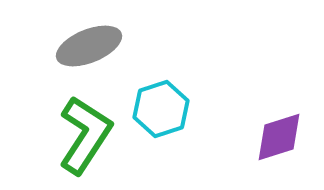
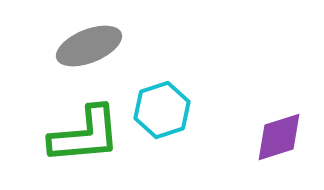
cyan hexagon: moved 1 px right, 1 px down
green L-shape: rotated 52 degrees clockwise
